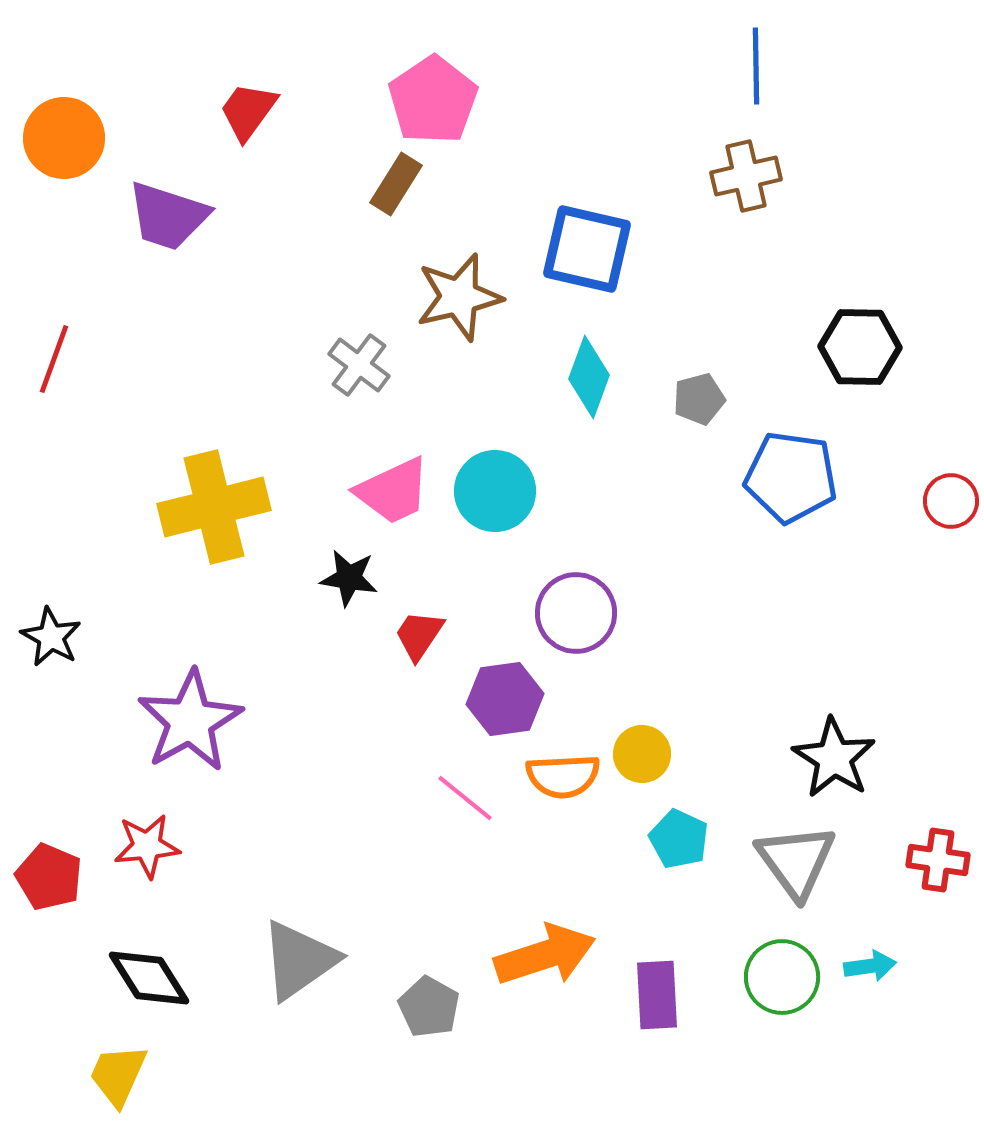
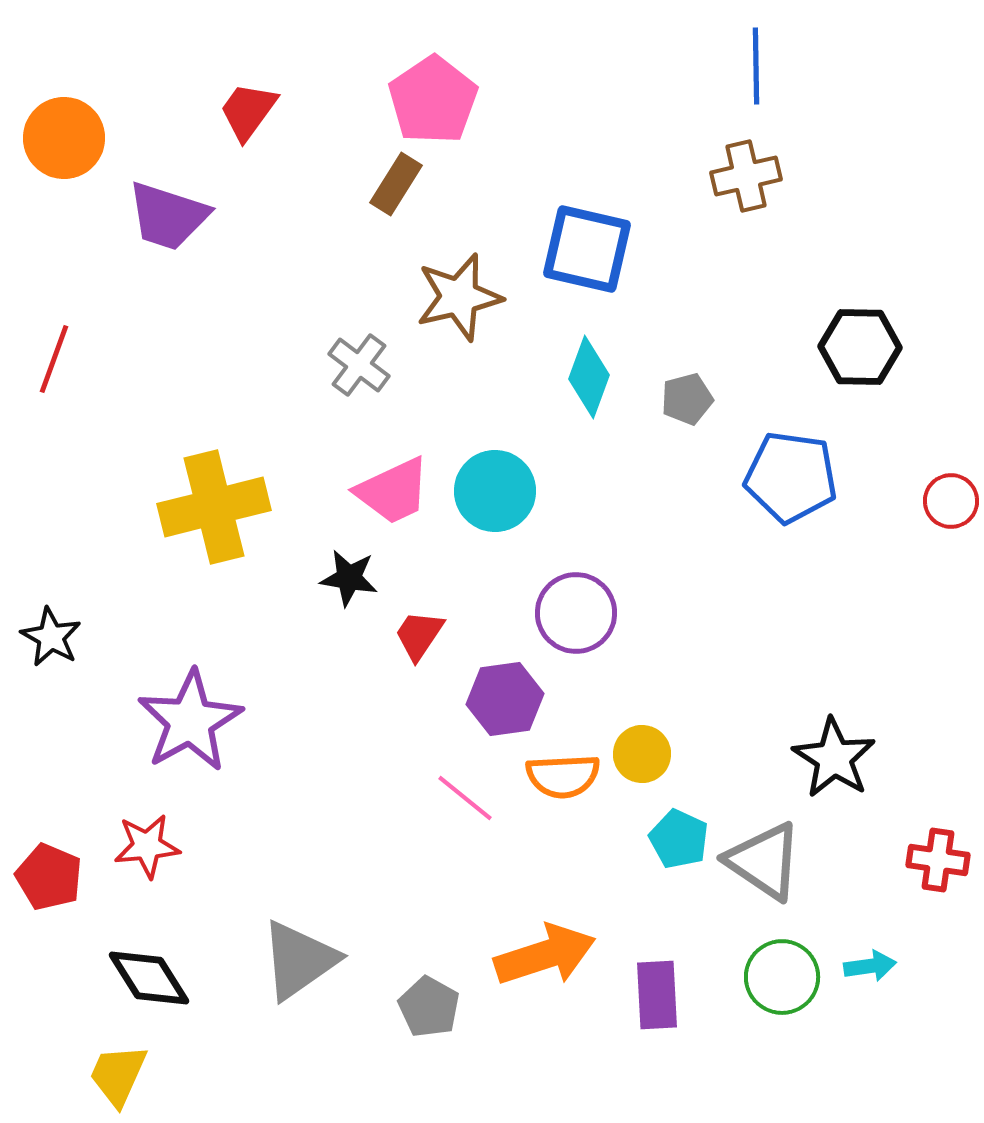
gray pentagon at (699, 399): moved 12 px left
gray triangle at (796, 861): moved 32 px left; rotated 20 degrees counterclockwise
